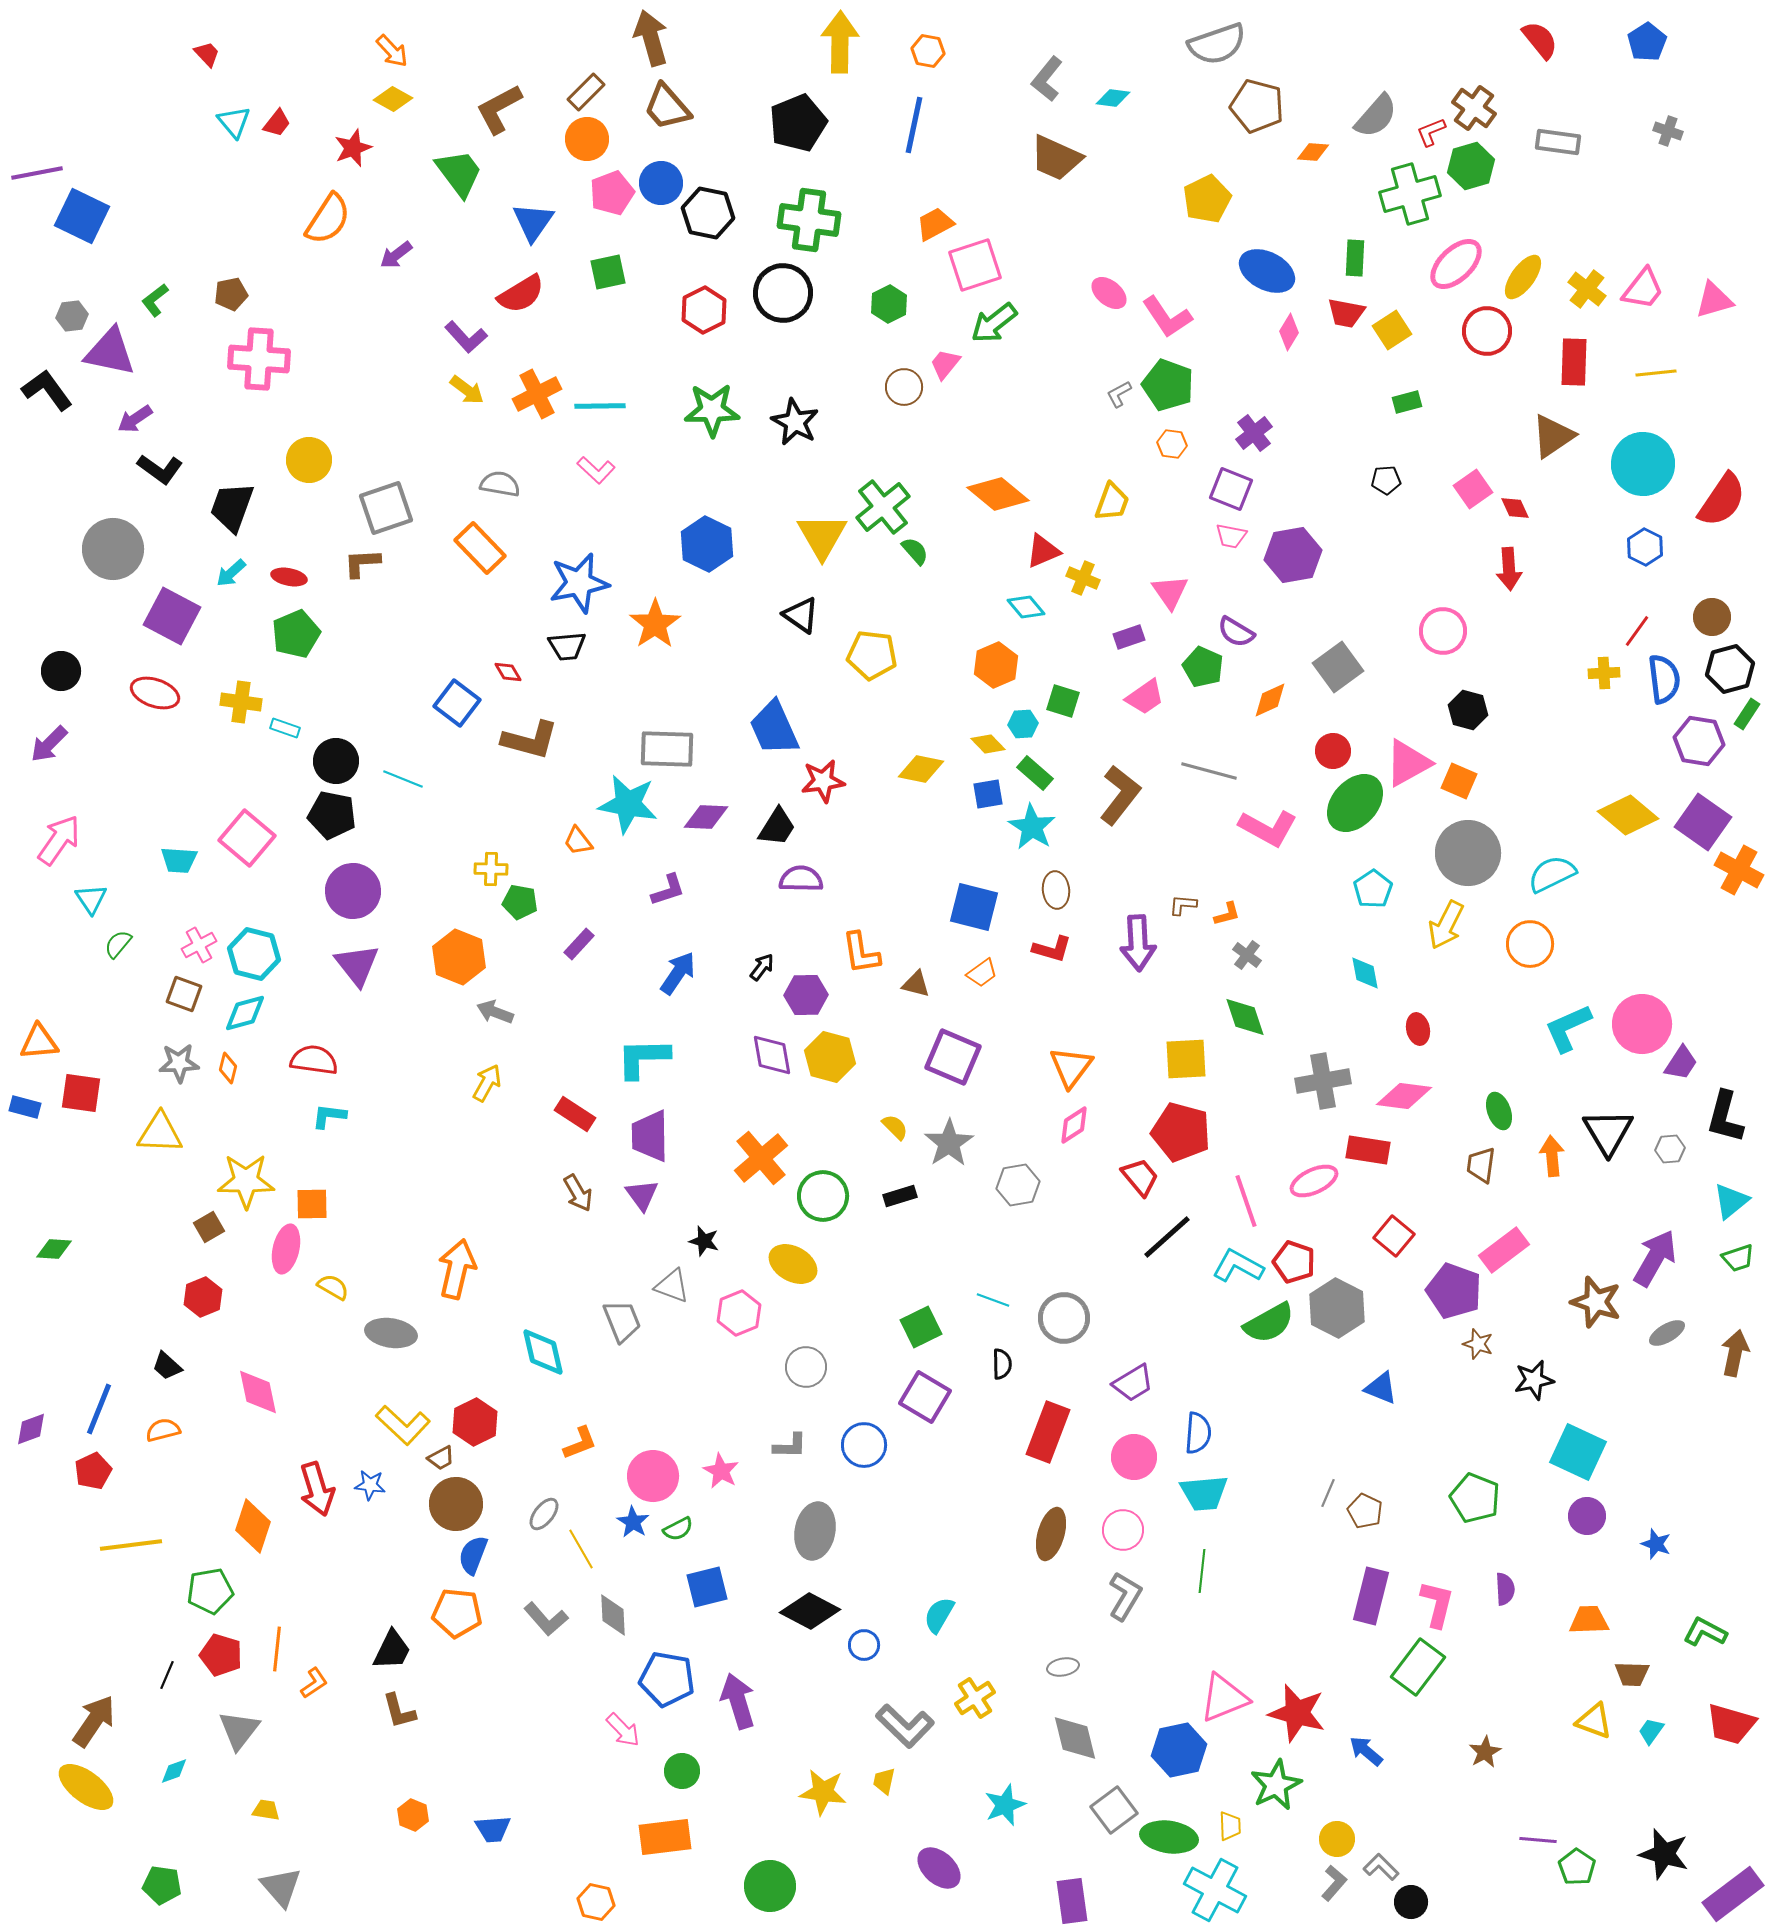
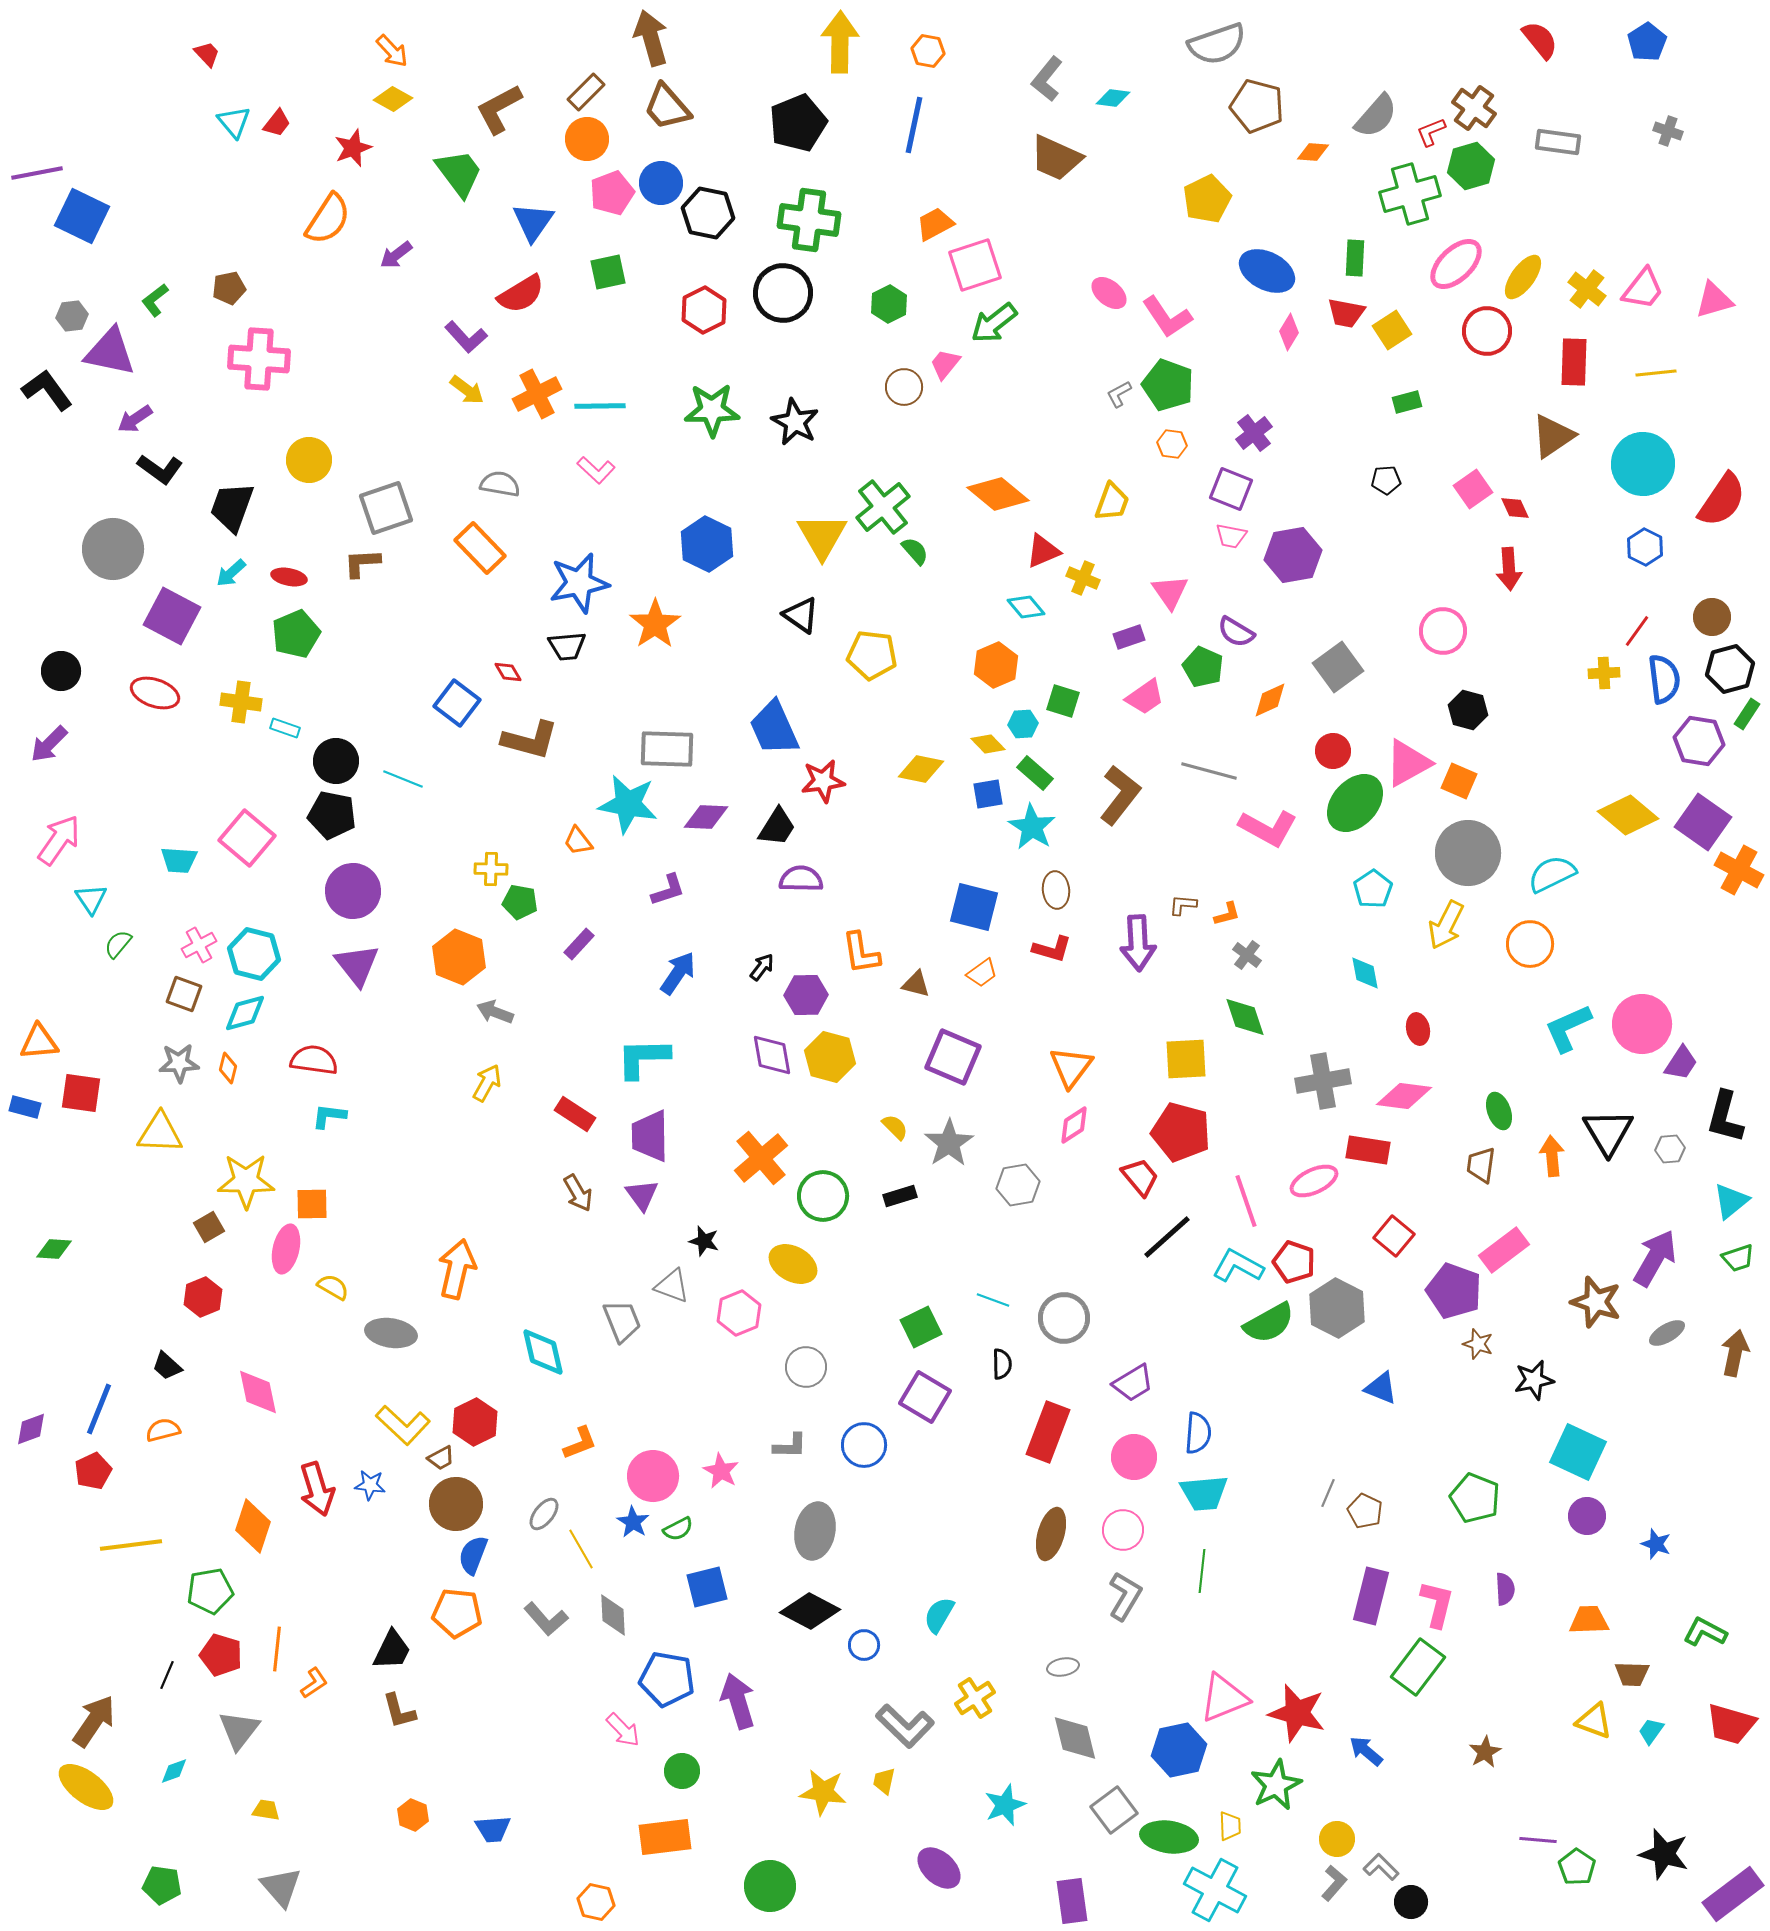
brown pentagon at (231, 294): moved 2 px left, 6 px up
